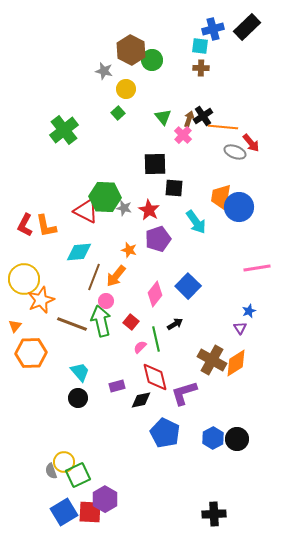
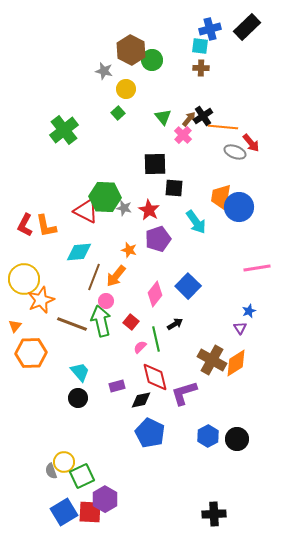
blue cross at (213, 29): moved 3 px left
brown arrow at (189, 119): rotated 21 degrees clockwise
blue pentagon at (165, 433): moved 15 px left
blue hexagon at (213, 438): moved 5 px left, 2 px up
green square at (78, 475): moved 4 px right, 1 px down
